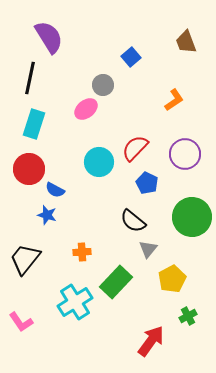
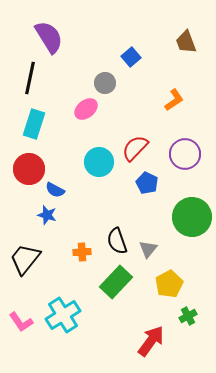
gray circle: moved 2 px right, 2 px up
black semicircle: moved 16 px left, 20 px down; rotated 32 degrees clockwise
yellow pentagon: moved 3 px left, 5 px down
cyan cross: moved 12 px left, 13 px down
